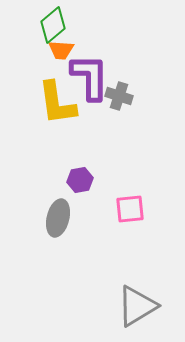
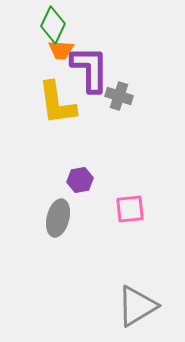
green diamond: rotated 24 degrees counterclockwise
purple L-shape: moved 8 px up
